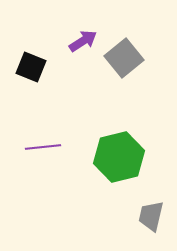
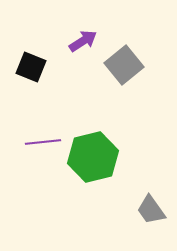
gray square: moved 7 px down
purple line: moved 5 px up
green hexagon: moved 26 px left
gray trapezoid: moved 6 px up; rotated 48 degrees counterclockwise
